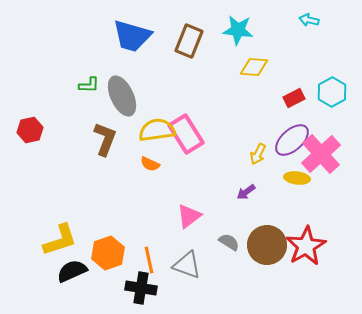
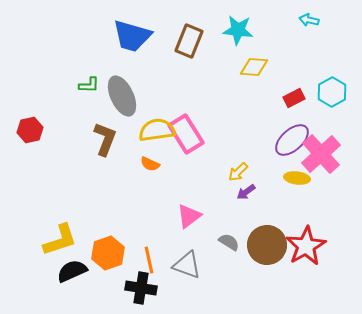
yellow arrow: moved 20 px left, 18 px down; rotated 20 degrees clockwise
